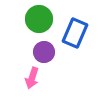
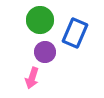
green circle: moved 1 px right, 1 px down
purple circle: moved 1 px right
